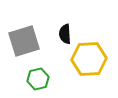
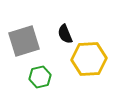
black semicircle: rotated 18 degrees counterclockwise
green hexagon: moved 2 px right, 2 px up
